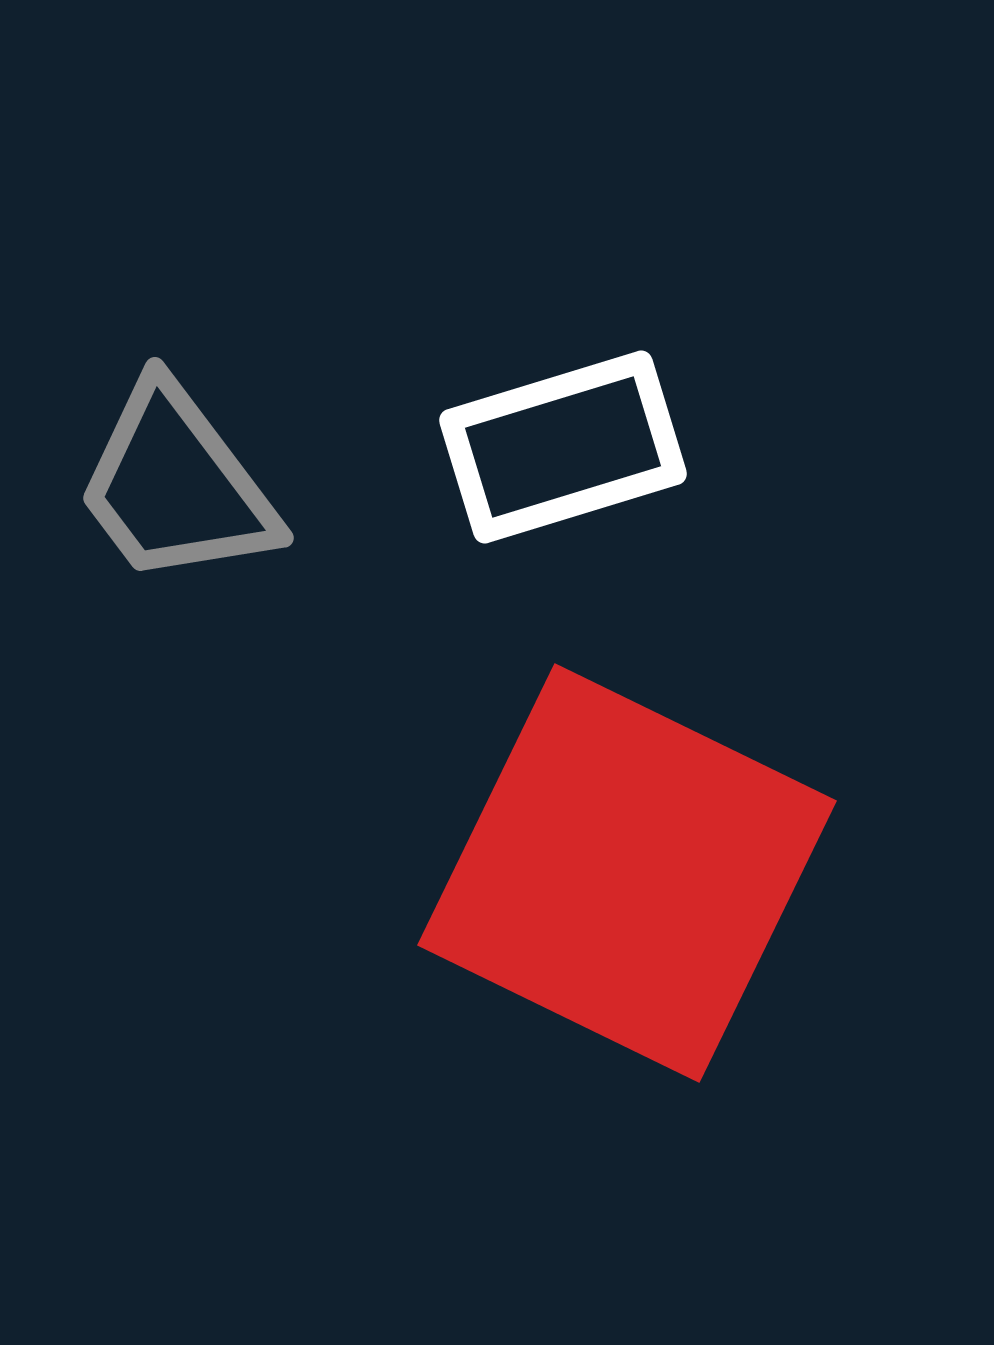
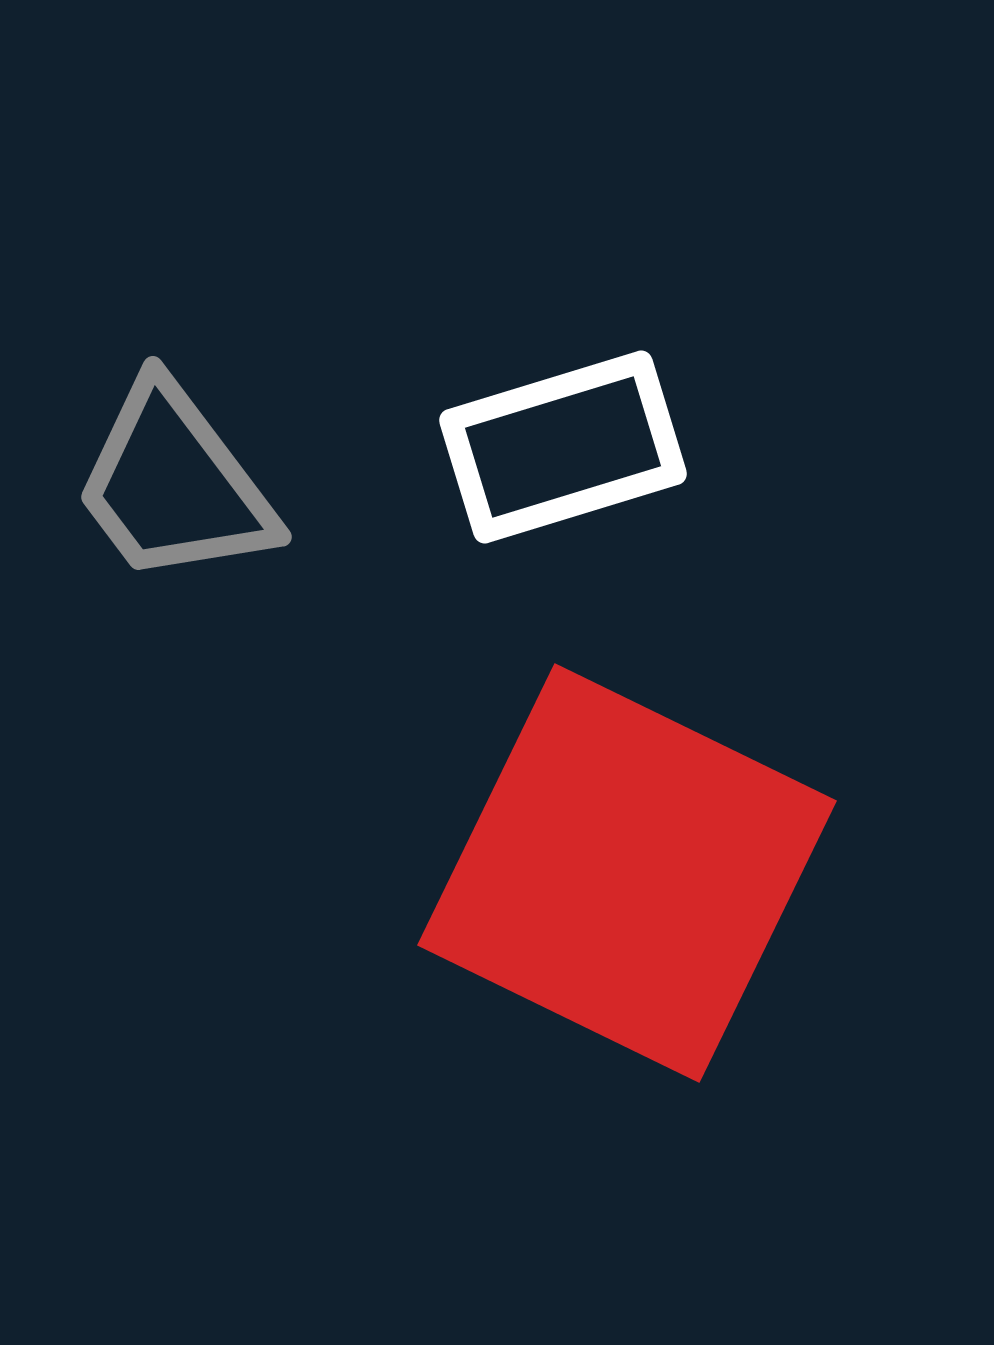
gray trapezoid: moved 2 px left, 1 px up
